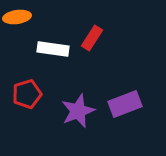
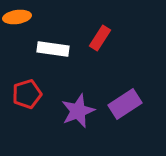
red rectangle: moved 8 px right
purple rectangle: rotated 12 degrees counterclockwise
